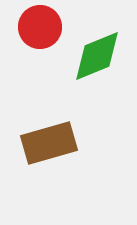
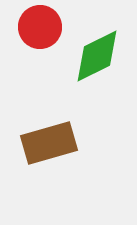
green diamond: rotated 4 degrees counterclockwise
